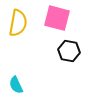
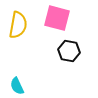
yellow semicircle: moved 2 px down
cyan semicircle: moved 1 px right, 1 px down
